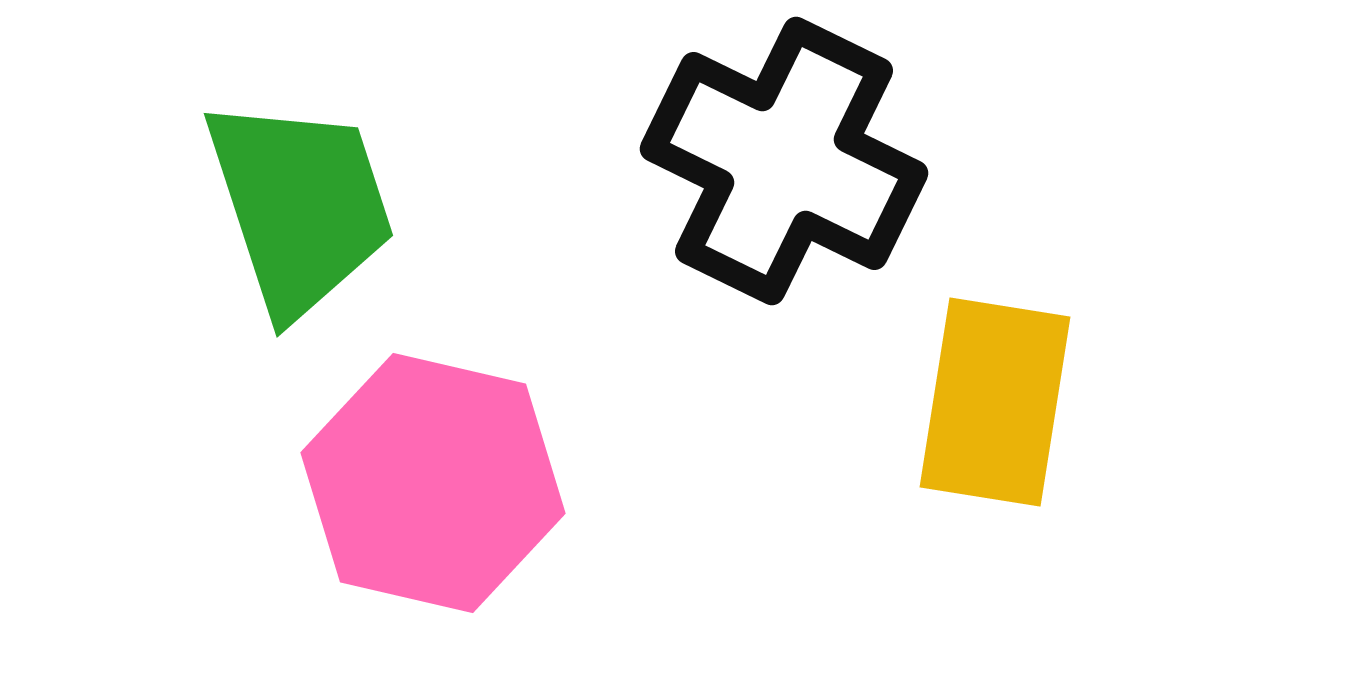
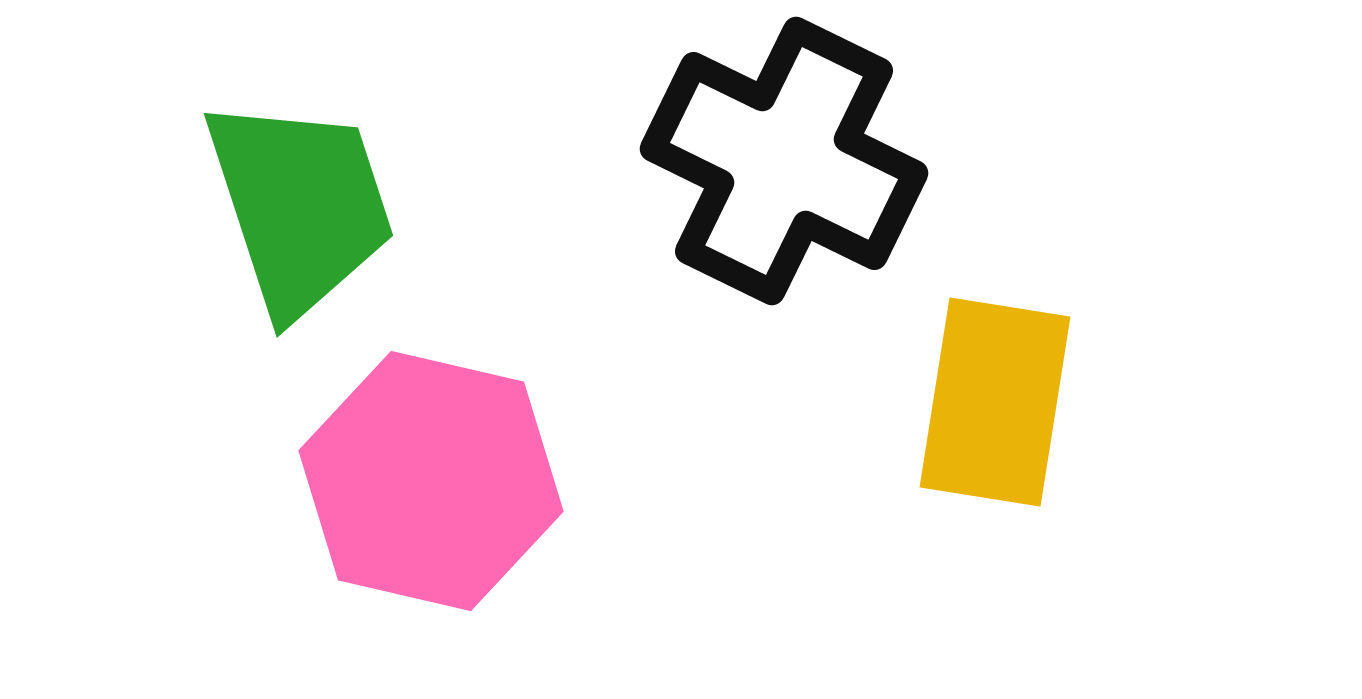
pink hexagon: moved 2 px left, 2 px up
